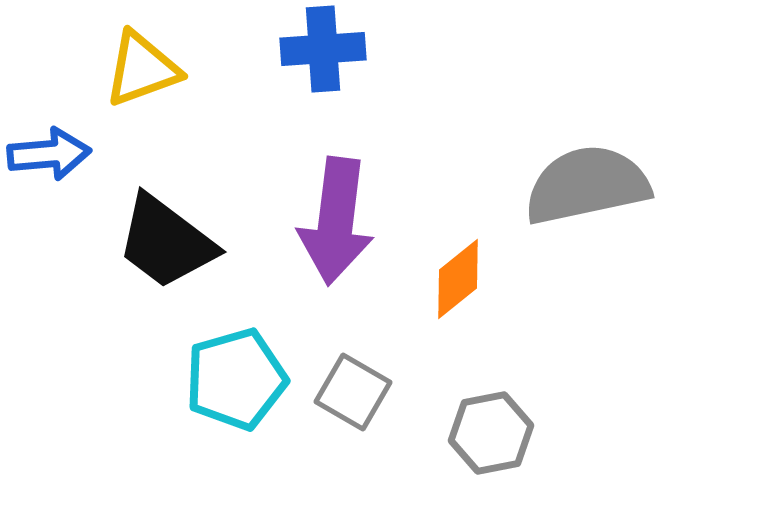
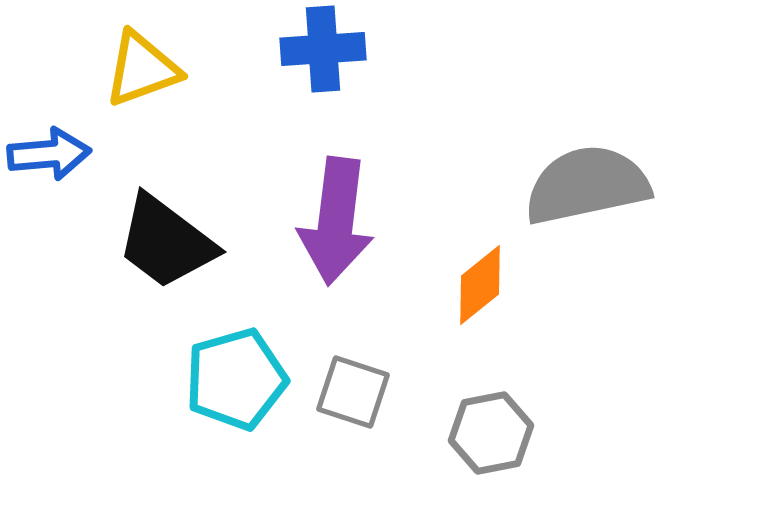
orange diamond: moved 22 px right, 6 px down
gray square: rotated 12 degrees counterclockwise
